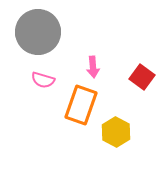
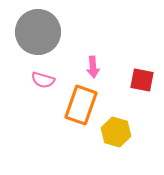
red square: moved 3 px down; rotated 25 degrees counterclockwise
yellow hexagon: rotated 12 degrees counterclockwise
